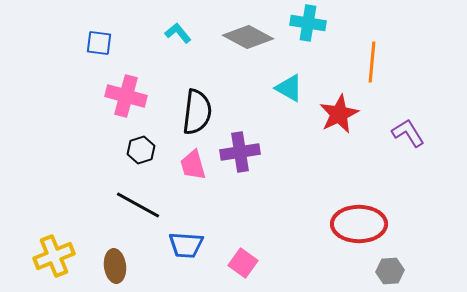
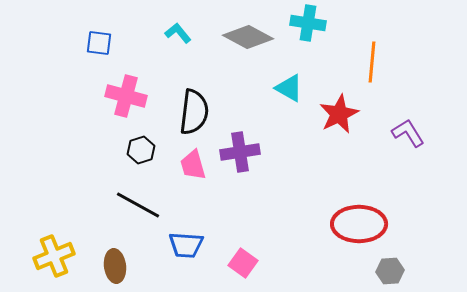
black semicircle: moved 3 px left
